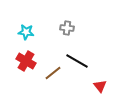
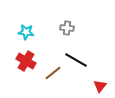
black line: moved 1 px left, 1 px up
red triangle: rotated 16 degrees clockwise
